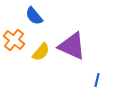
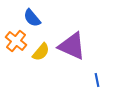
blue semicircle: moved 2 px left, 2 px down
orange cross: moved 2 px right, 1 px down
blue line: rotated 24 degrees counterclockwise
